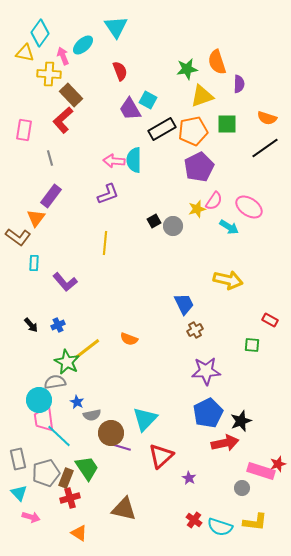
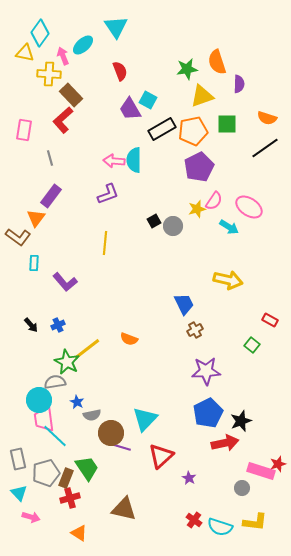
green square at (252, 345): rotated 35 degrees clockwise
cyan line at (59, 436): moved 4 px left
